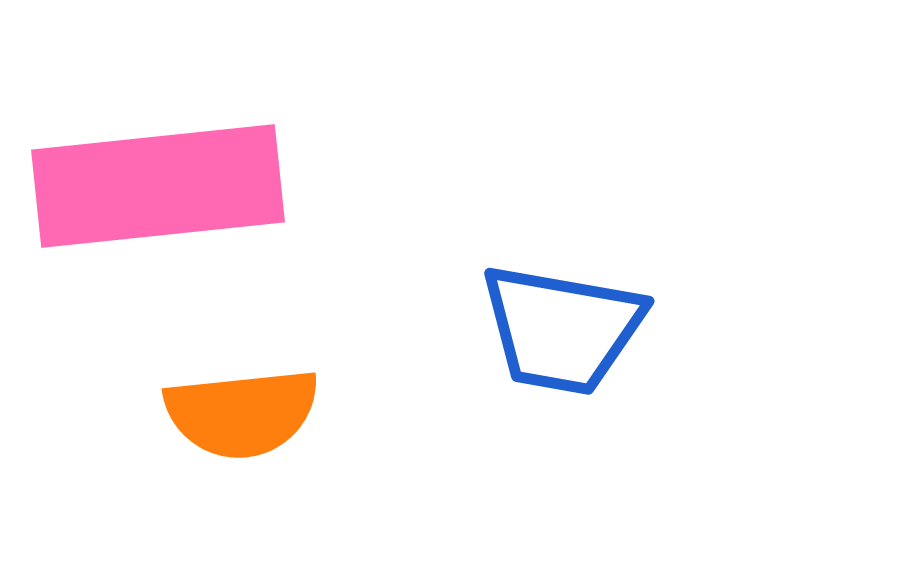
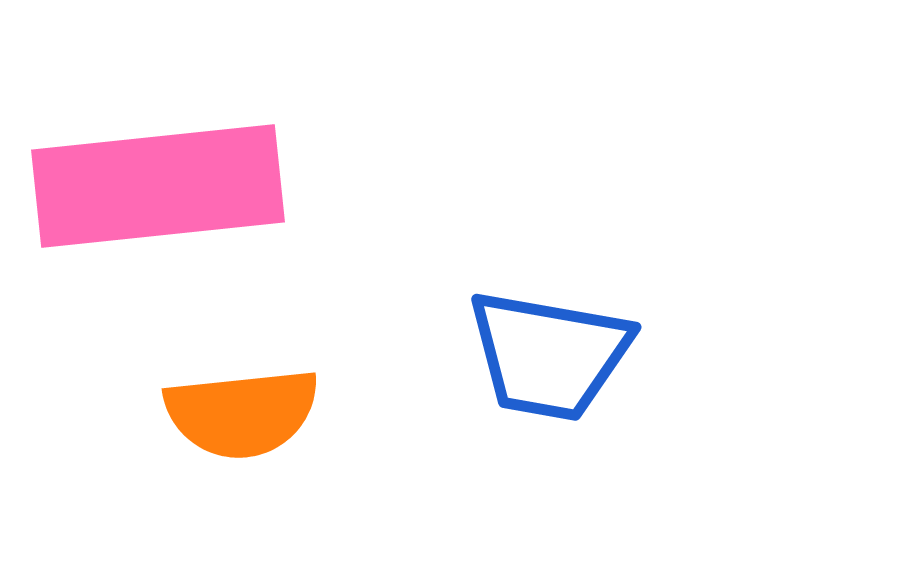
blue trapezoid: moved 13 px left, 26 px down
